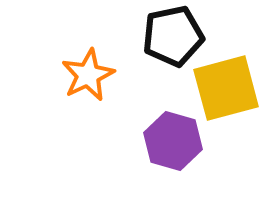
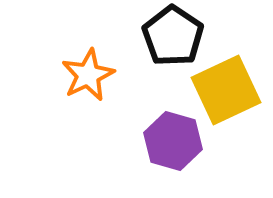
black pentagon: rotated 26 degrees counterclockwise
yellow square: moved 2 px down; rotated 10 degrees counterclockwise
